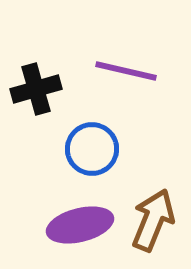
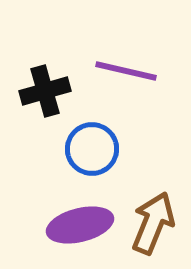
black cross: moved 9 px right, 2 px down
brown arrow: moved 3 px down
